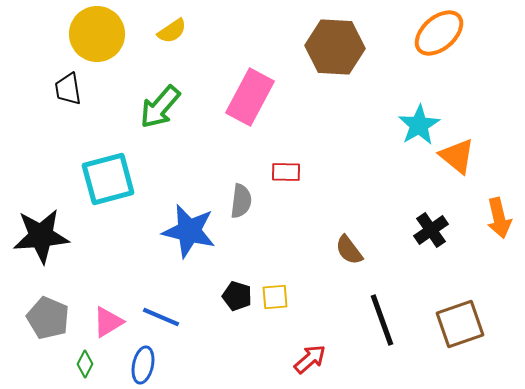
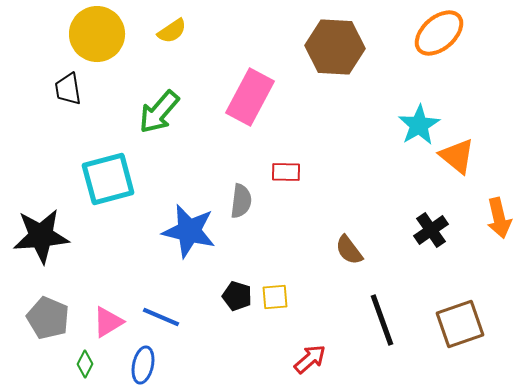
green arrow: moved 1 px left, 5 px down
